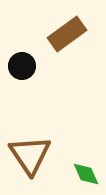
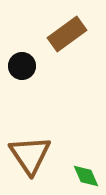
green diamond: moved 2 px down
